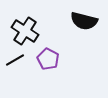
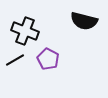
black cross: rotated 12 degrees counterclockwise
